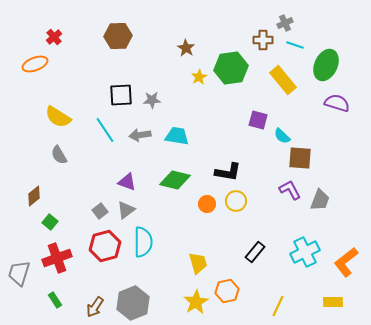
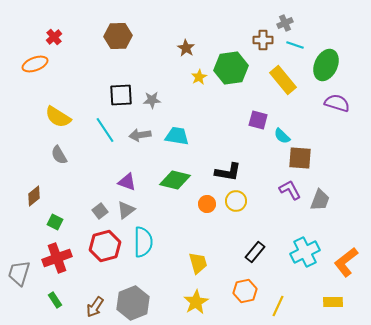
green square at (50, 222): moved 5 px right; rotated 14 degrees counterclockwise
orange hexagon at (227, 291): moved 18 px right
